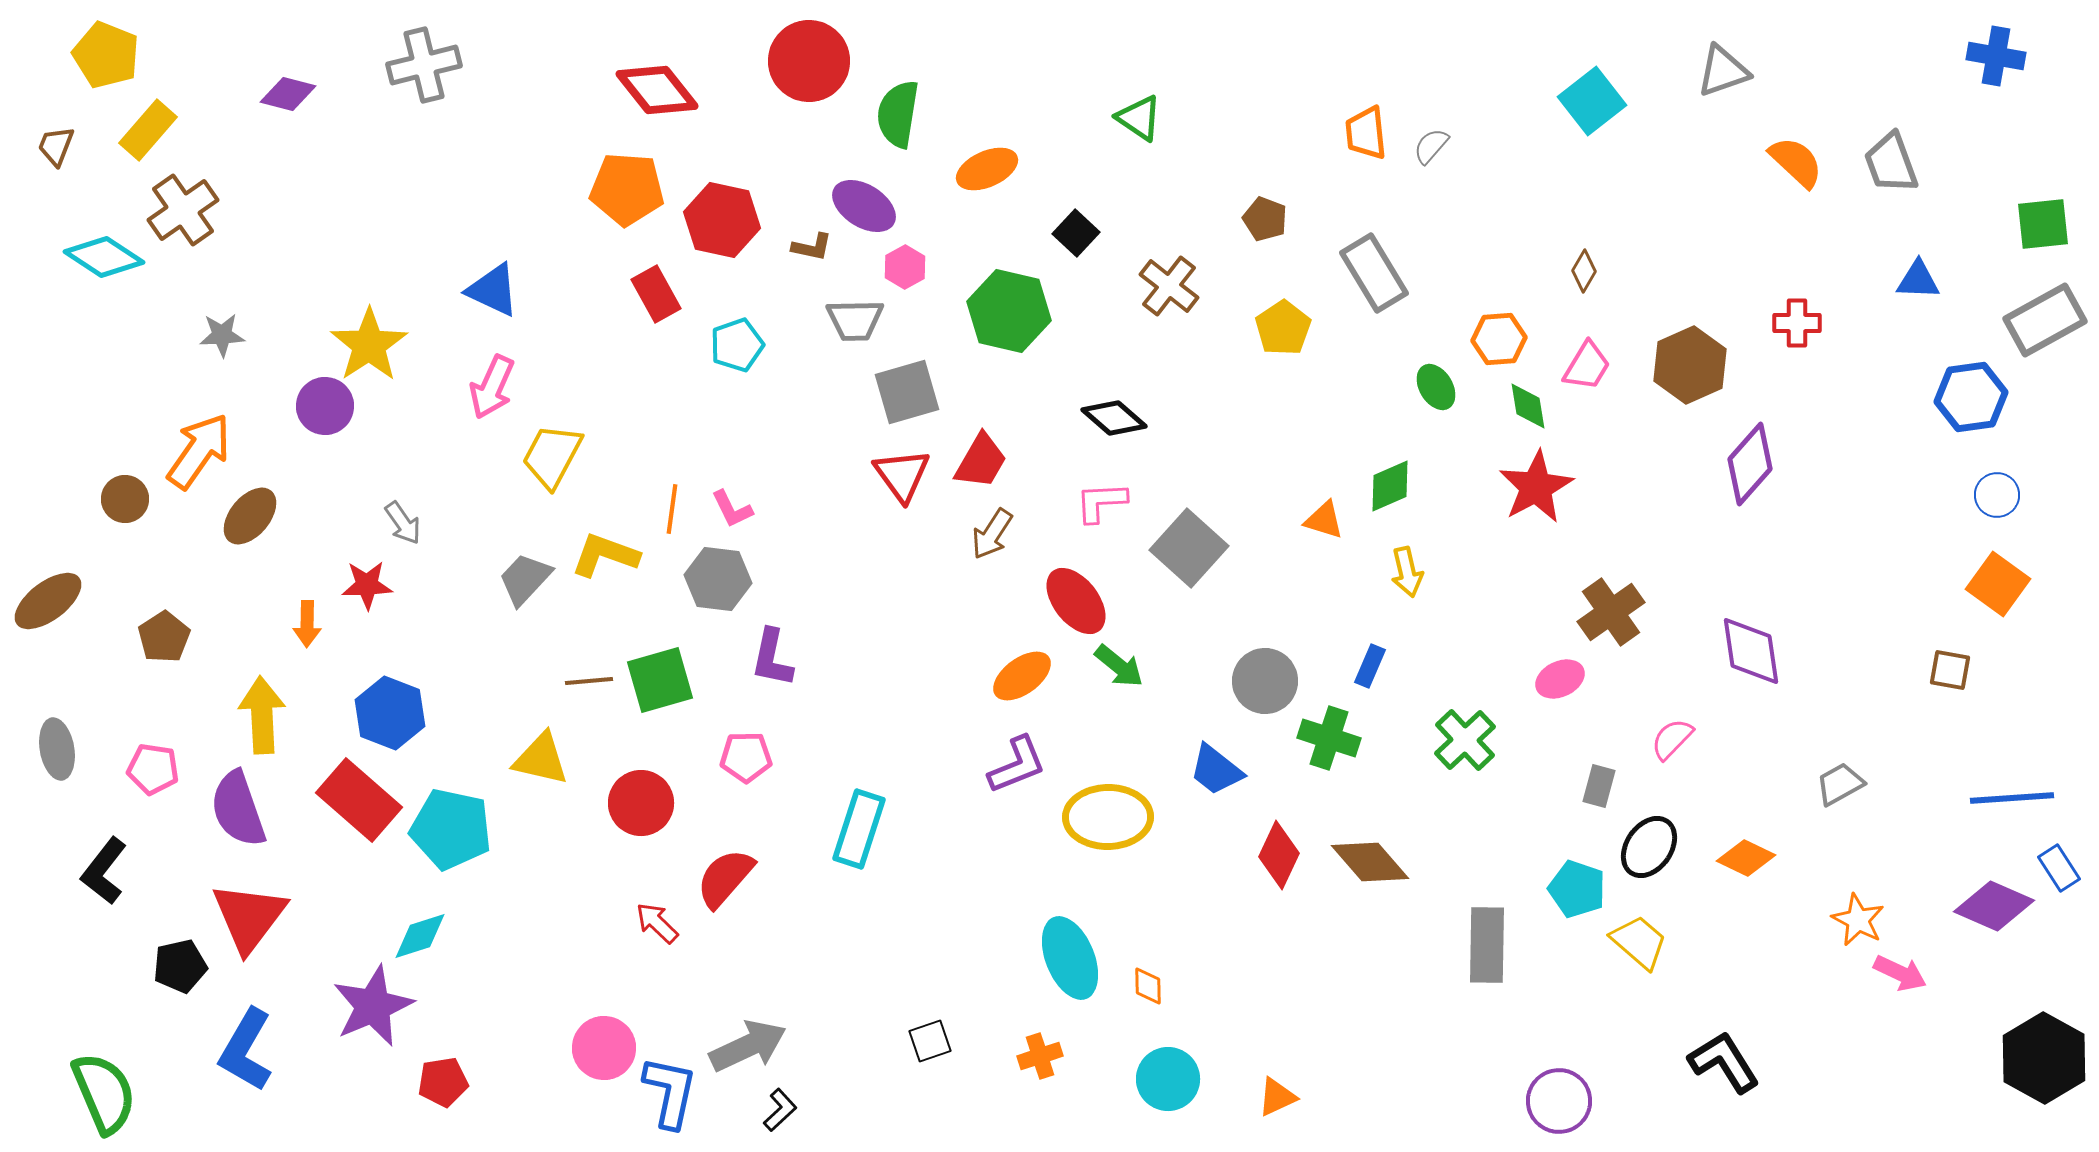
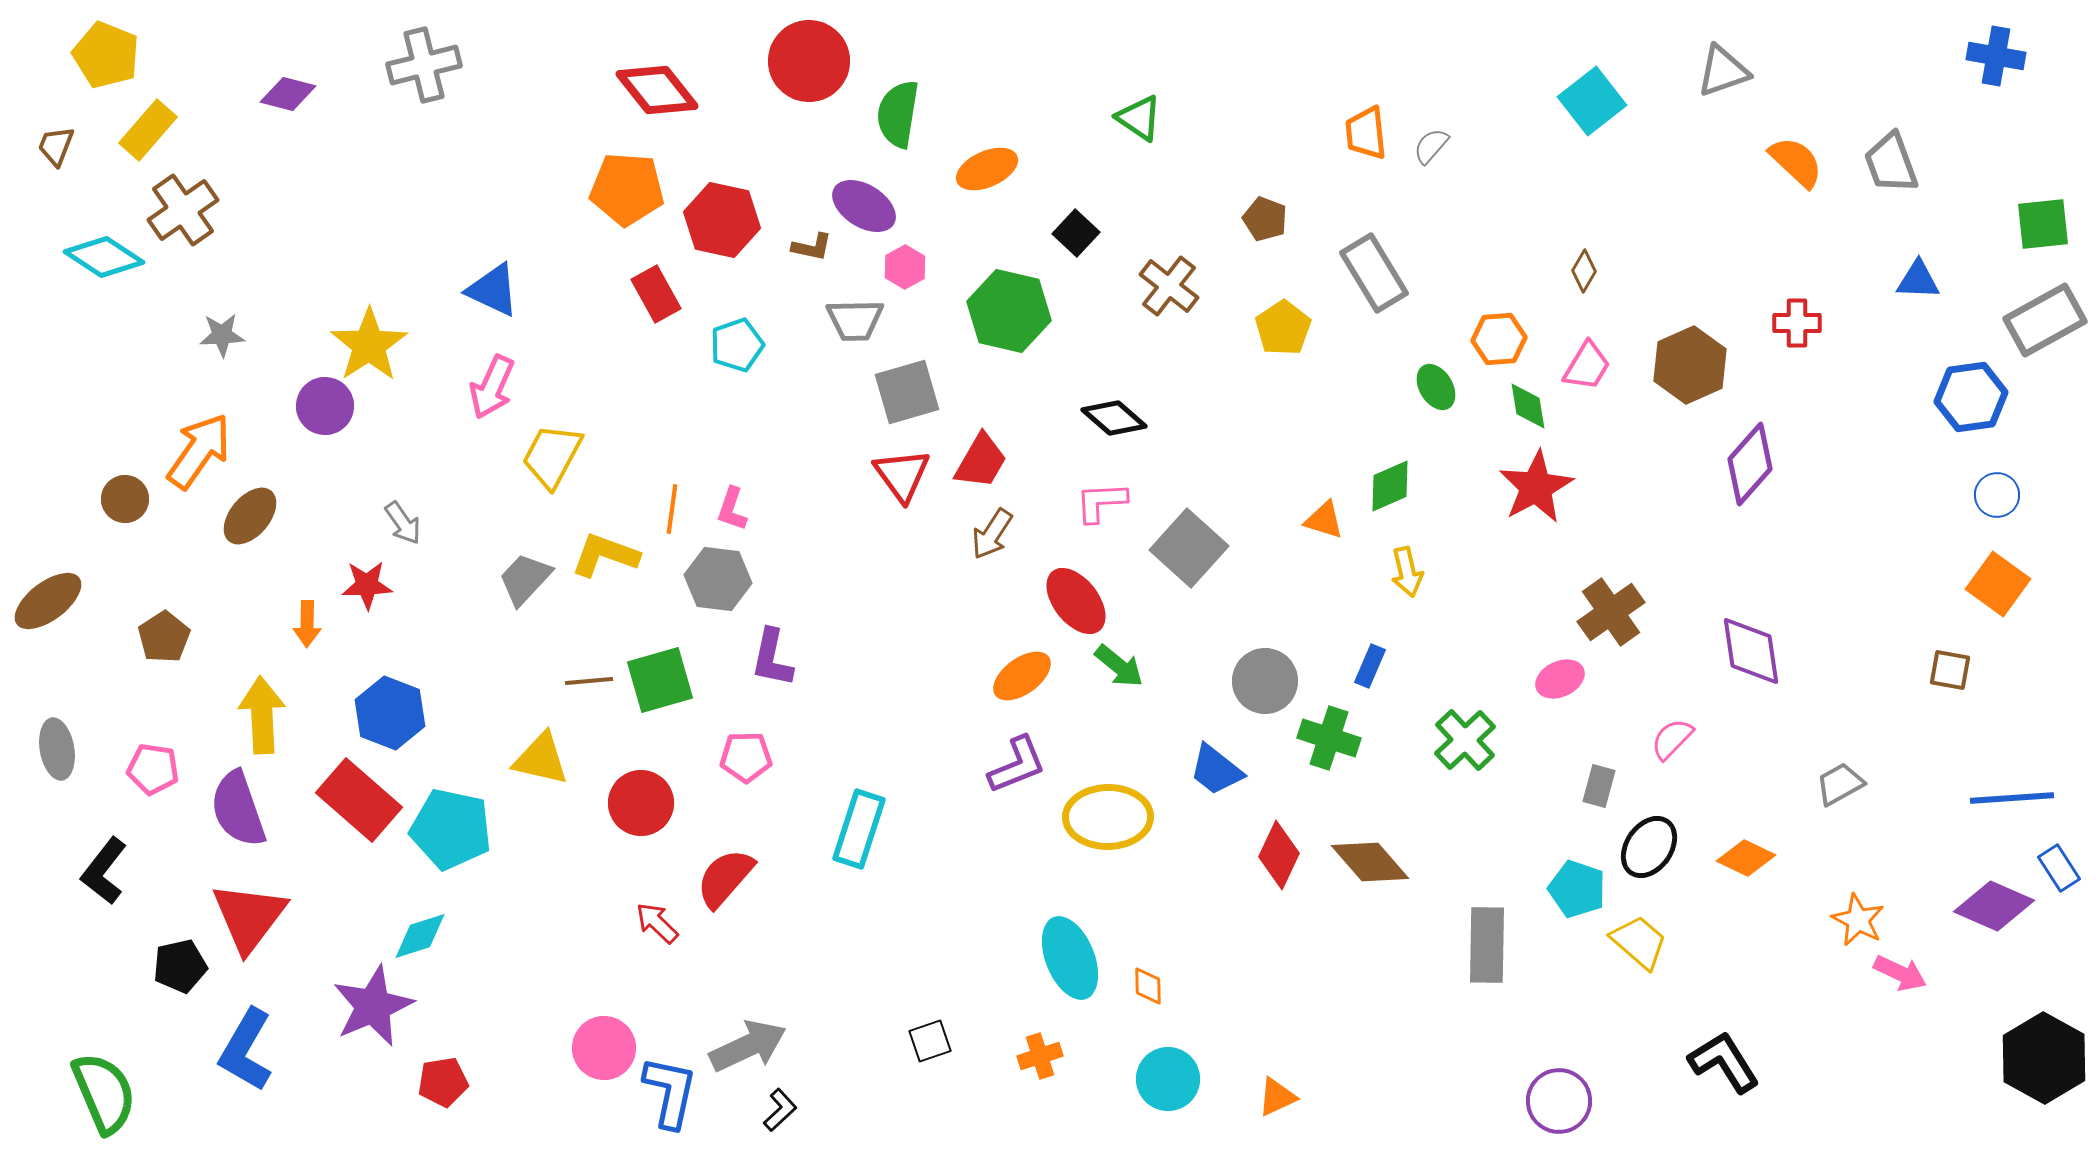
pink L-shape at (732, 509): rotated 45 degrees clockwise
